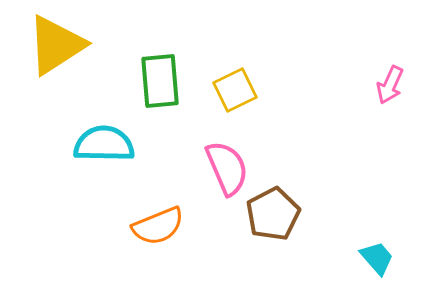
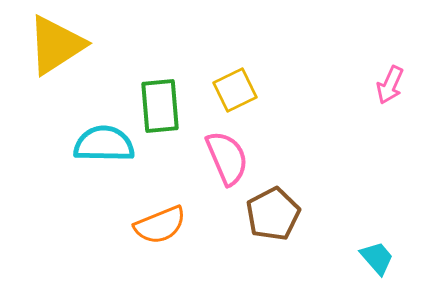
green rectangle: moved 25 px down
pink semicircle: moved 10 px up
orange semicircle: moved 2 px right, 1 px up
